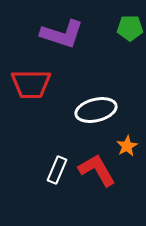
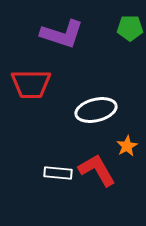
white rectangle: moved 1 px right, 3 px down; rotated 72 degrees clockwise
